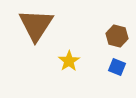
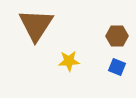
brown hexagon: rotated 15 degrees counterclockwise
yellow star: rotated 30 degrees clockwise
